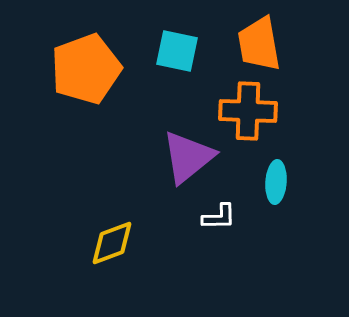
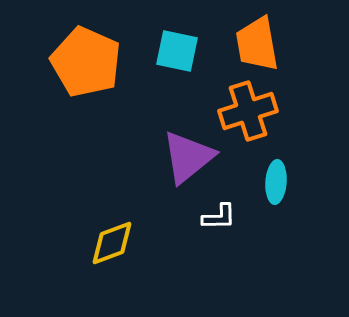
orange trapezoid: moved 2 px left
orange pentagon: moved 7 px up; rotated 28 degrees counterclockwise
orange cross: rotated 20 degrees counterclockwise
